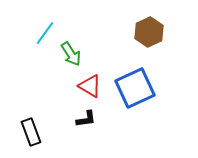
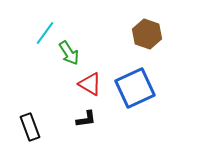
brown hexagon: moved 2 px left, 2 px down; rotated 16 degrees counterclockwise
green arrow: moved 2 px left, 1 px up
red triangle: moved 2 px up
black rectangle: moved 1 px left, 5 px up
